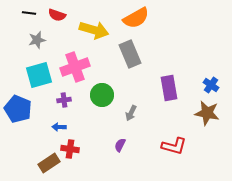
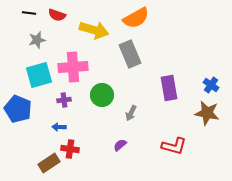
pink cross: moved 2 px left; rotated 16 degrees clockwise
purple semicircle: rotated 24 degrees clockwise
